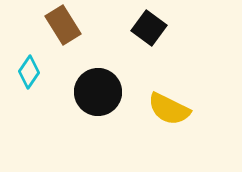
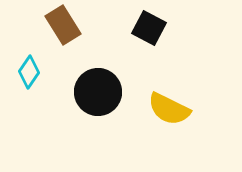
black square: rotated 8 degrees counterclockwise
